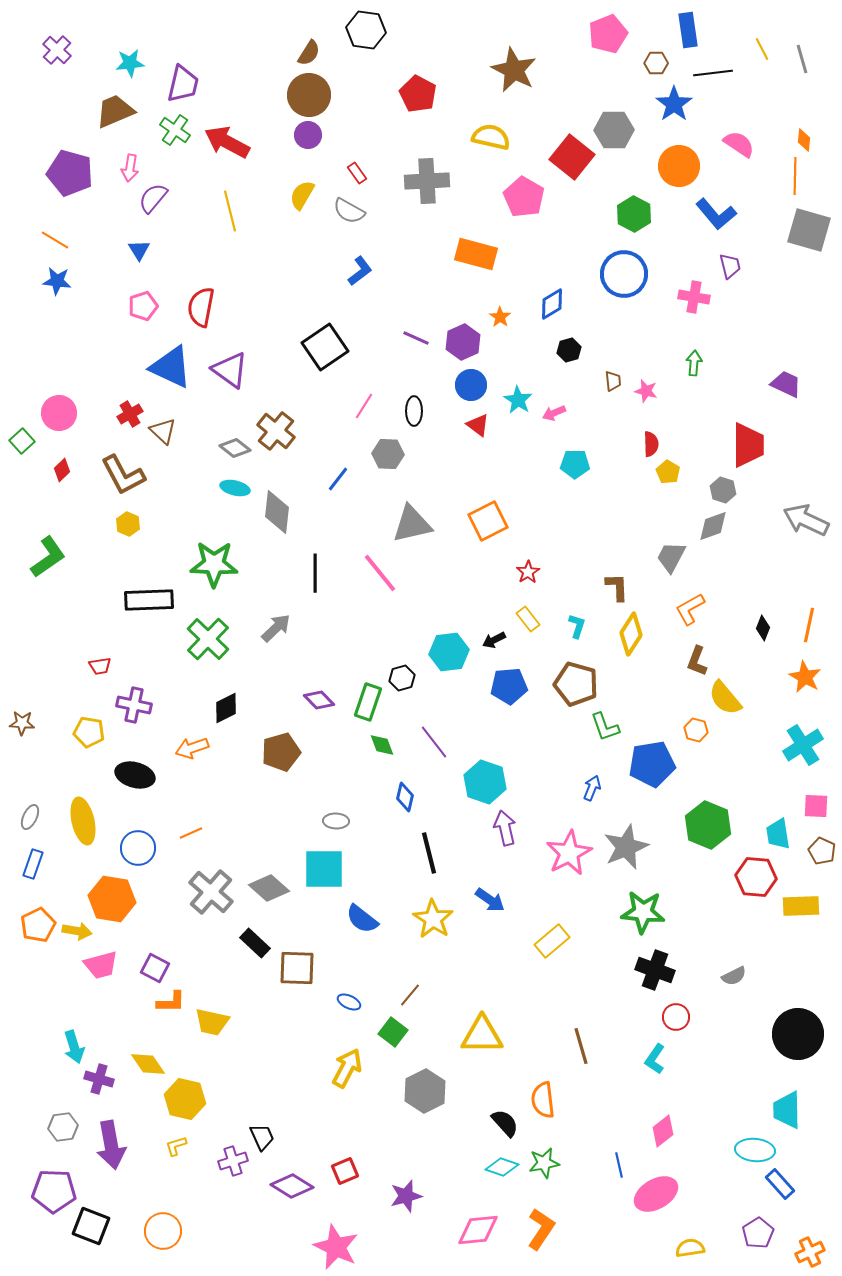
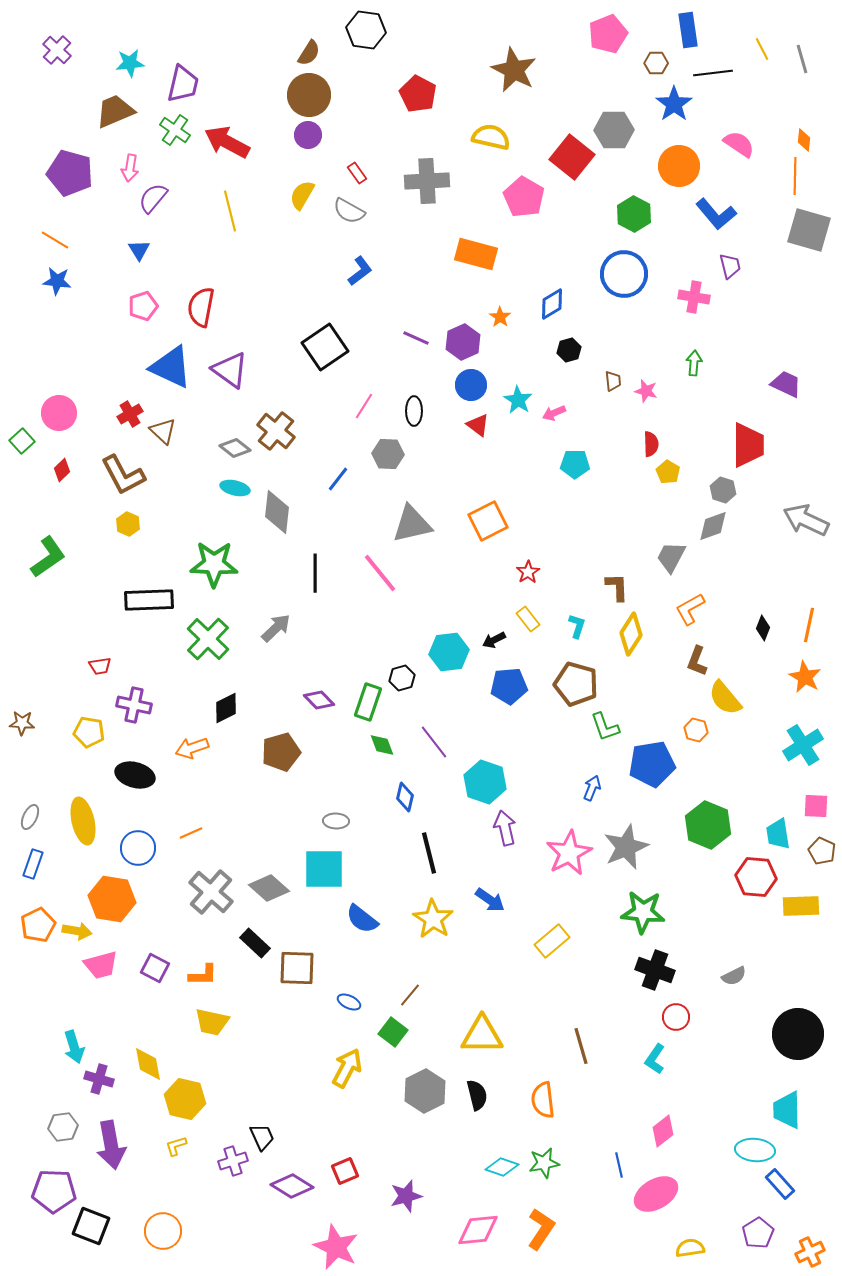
orange L-shape at (171, 1002): moved 32 px right, 27 px up
yellow diamond at (148, 1064): rotated 24 degrees clockwise
black semicircle at (505, 1123): moved 28 px left, 28 px up; rotated 28 degrees clockwise
